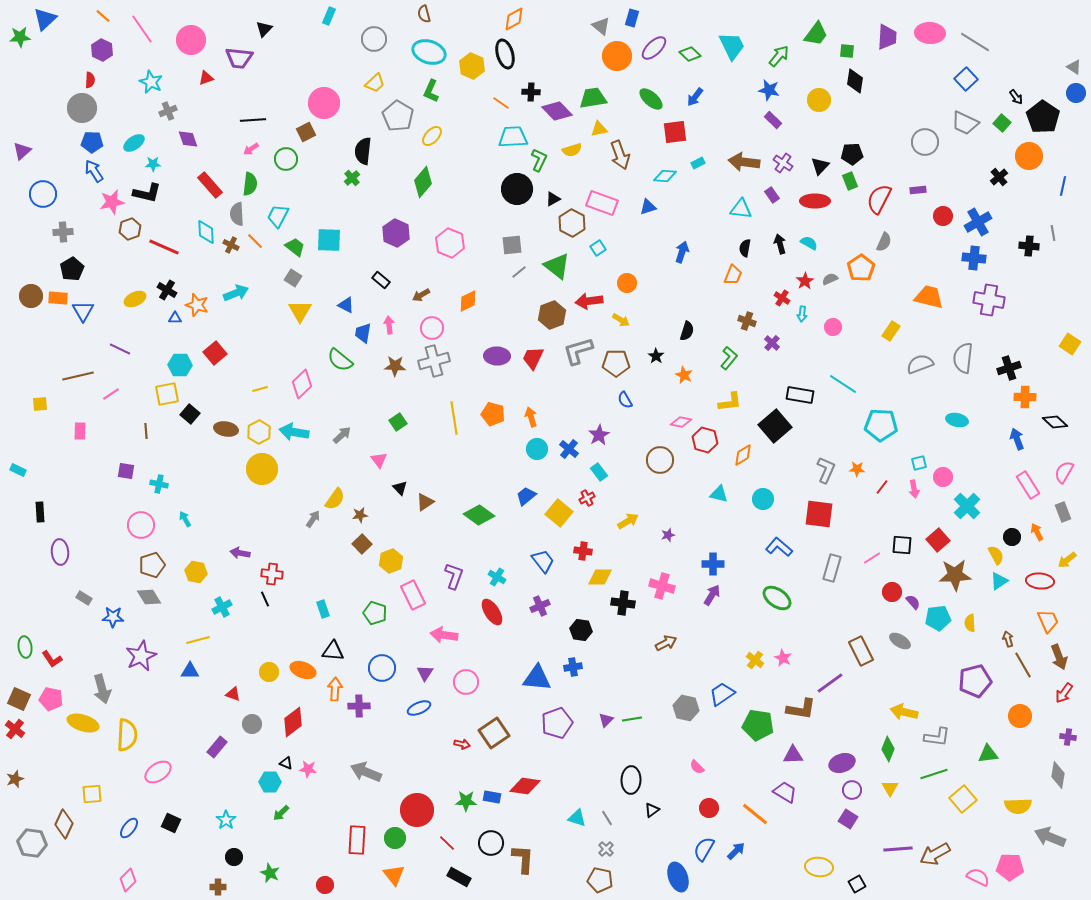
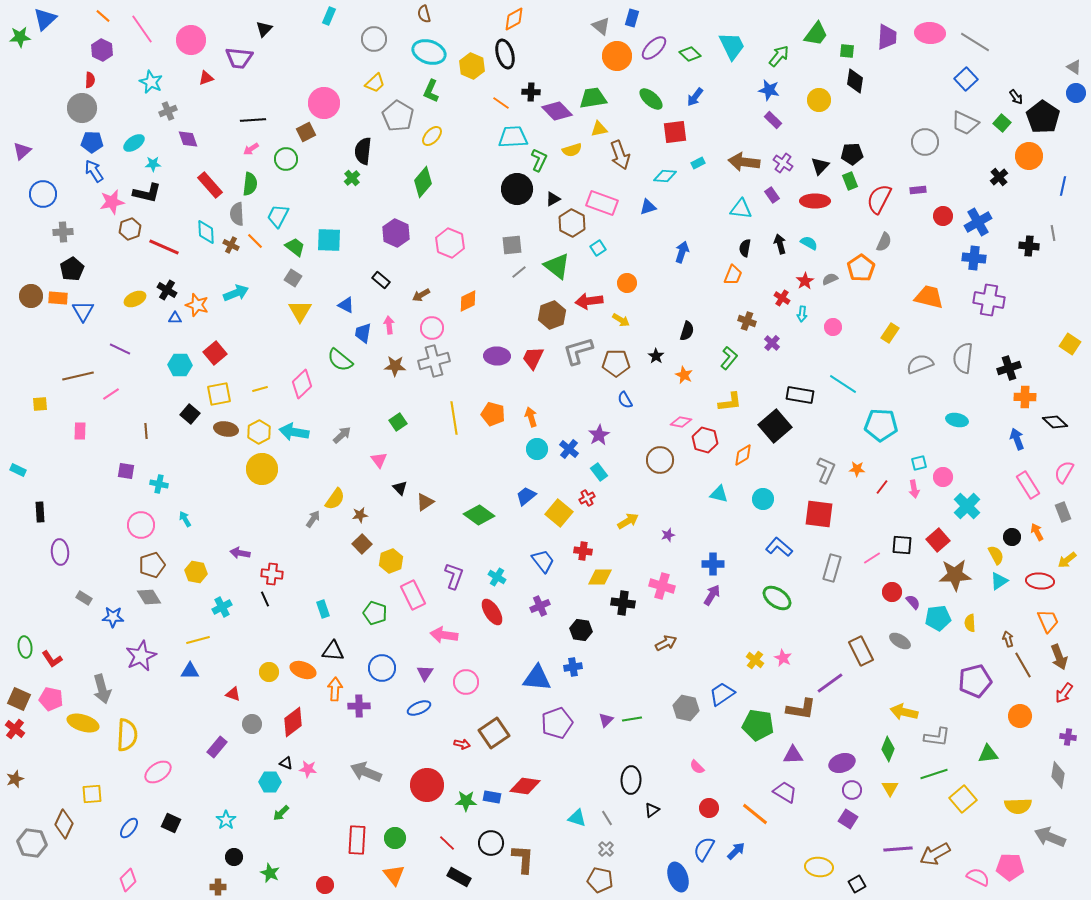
yellow rectangle at (891, 331): moved 1 px left, 2 px down
yellow square at (167, 394): moved 52 px right
red circle at (417, 810): moved 10 px right, 25 px up
